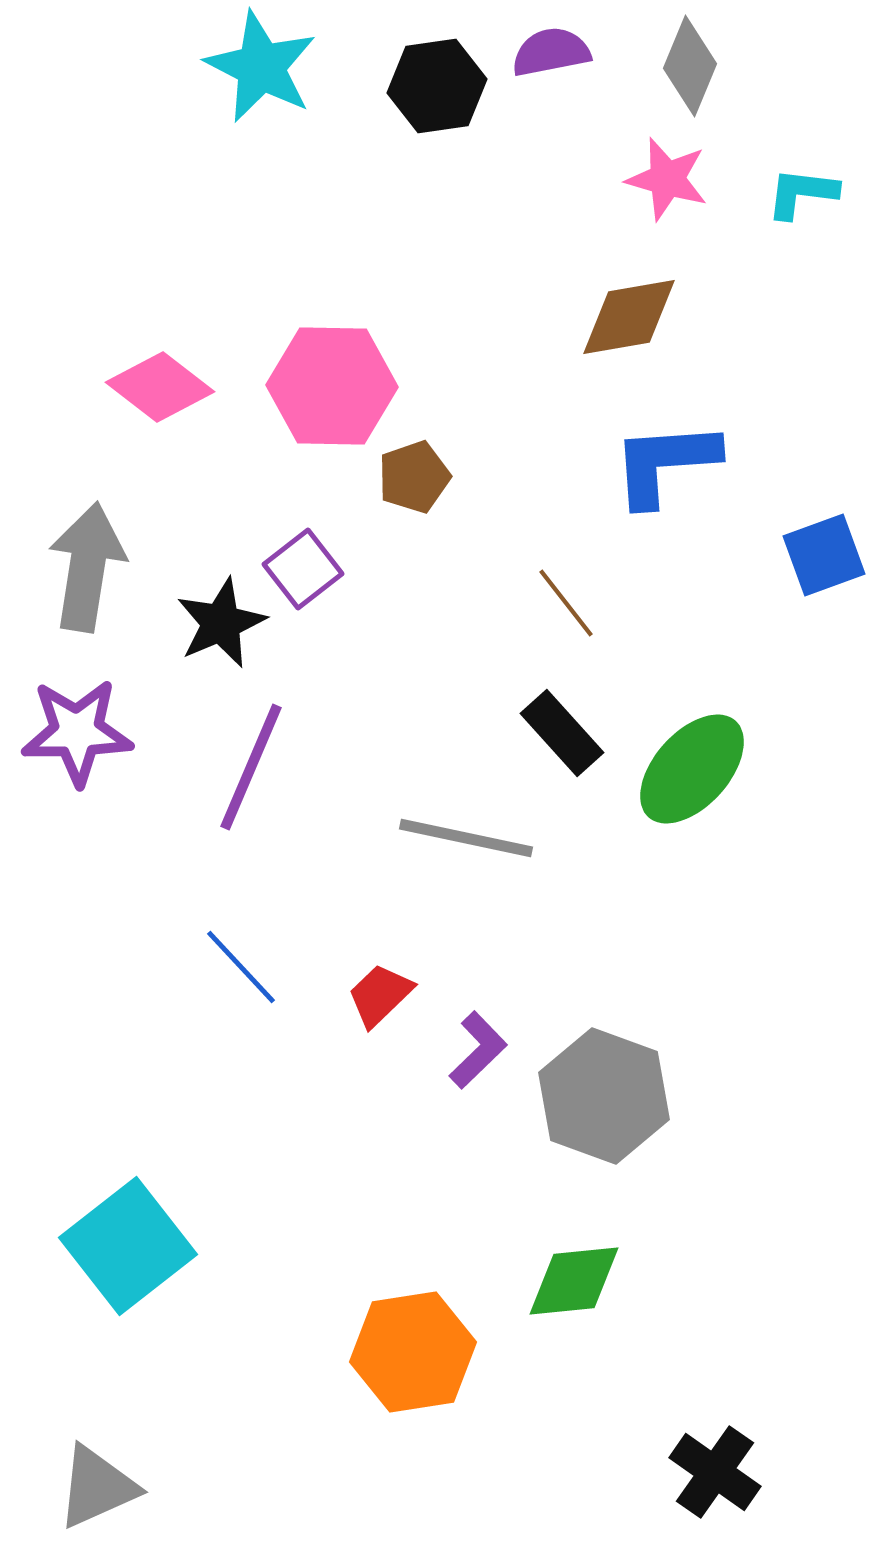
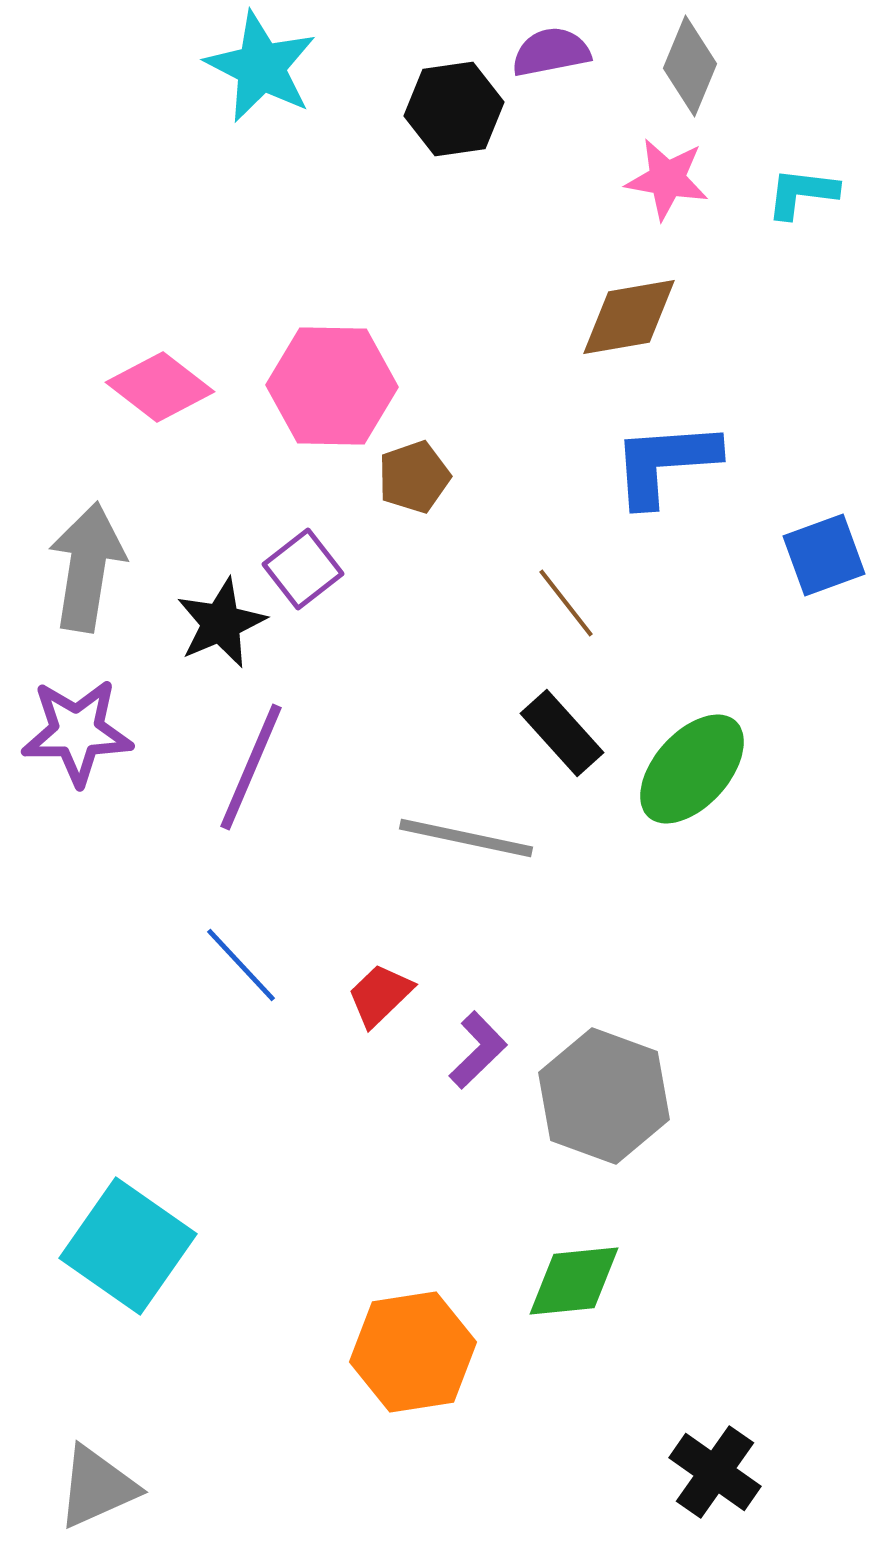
black hexagon: moved 17 px right, 23 px down
pink star: rotated 6 degrees counterclockwise
blue line: moved 2 px up
cyan square: rotated 17 degrees counterclockwise
